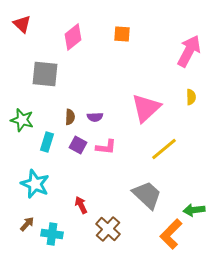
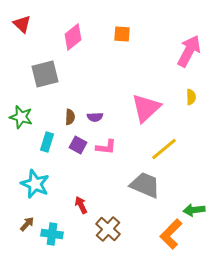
gray square: rotated 20 degrees counterclockwise
green star: moved 1 px left, 3 px up
gray trapezoid: moved 2 px left, 10 px up; rotated 20 degrees counterclockwise
